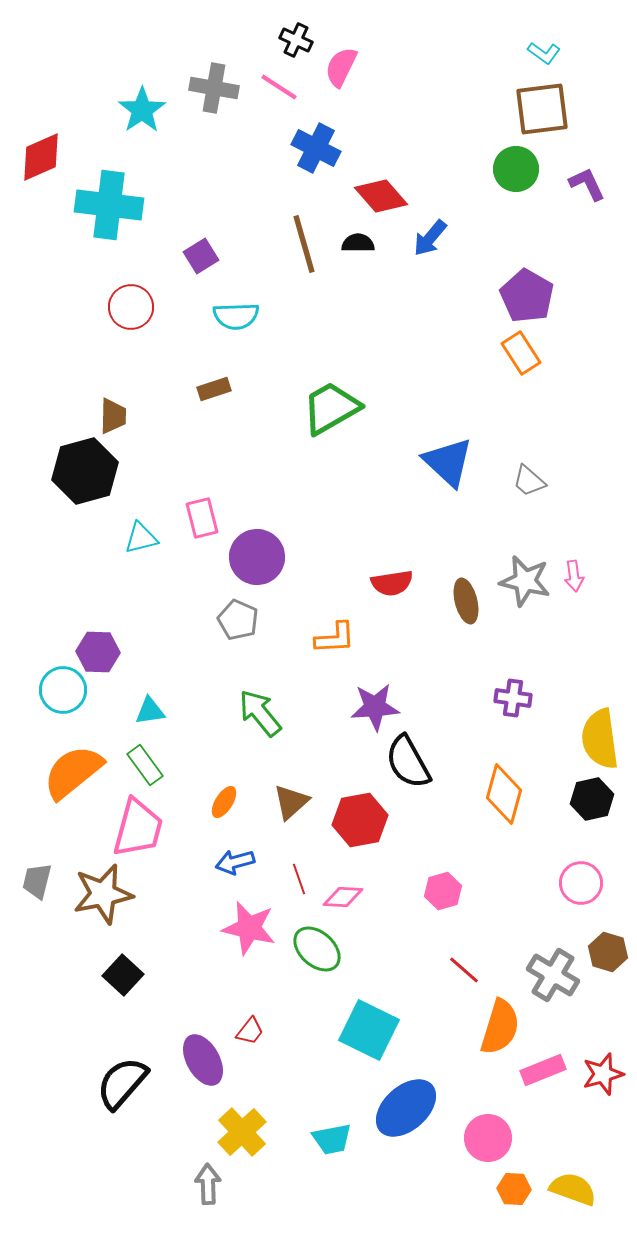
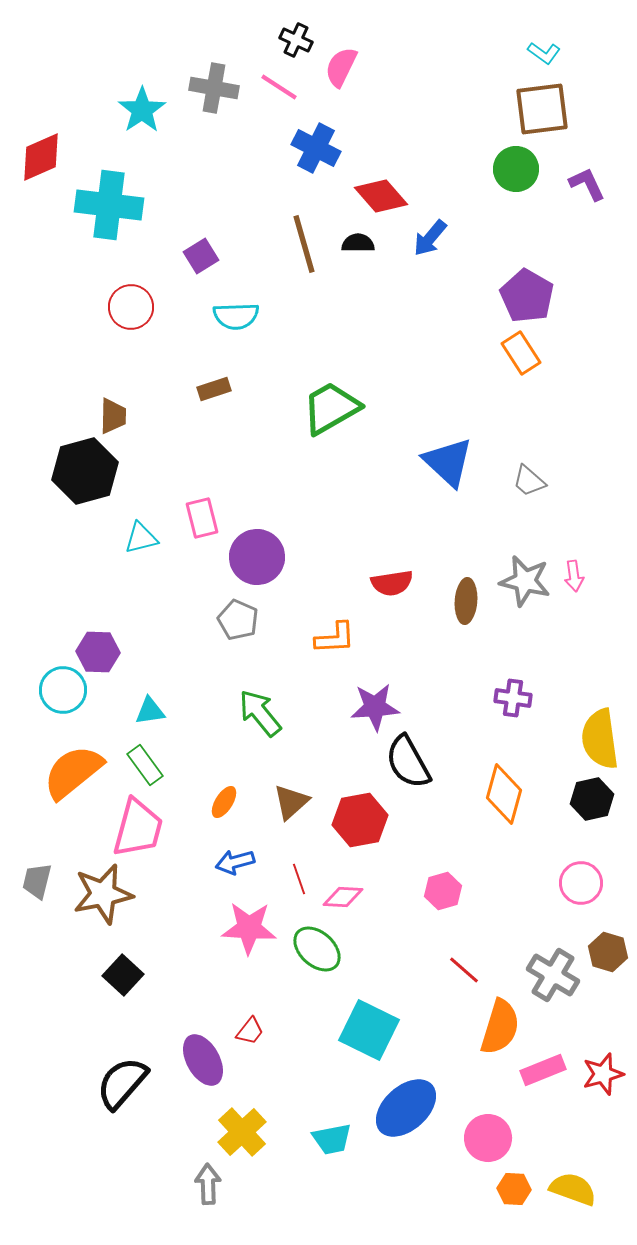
brown ellipse at (466, 601): rotated 18 degrees clockwise
pink star at (249, 928): rotated 10 degrees counterclockwise
